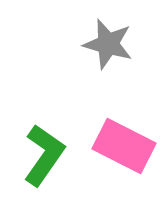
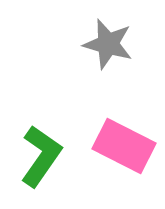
green L-shape: moved 3 px left, 1 px down
